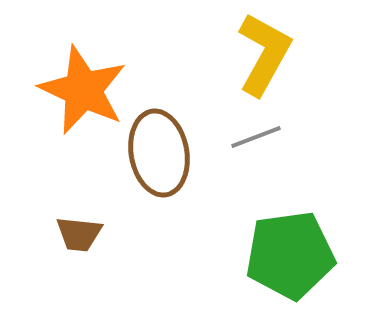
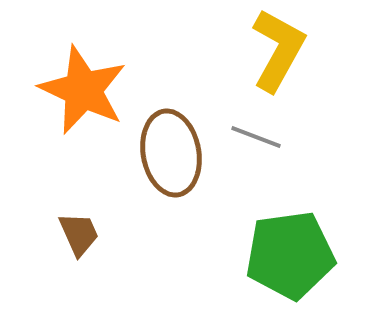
yellow L-shape: moved 14 px right, 4 px up
gray line: rotated 42 degrees clockwise
brown ellipse: moved 12 px right
brown trapezoid: rotated 120 degrees counterclockwise
